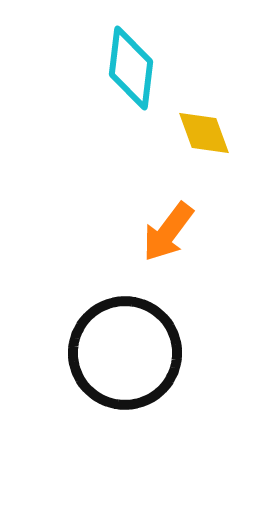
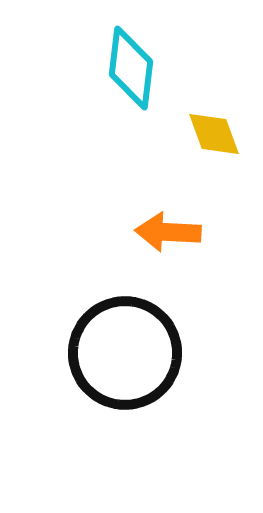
yellow diamond: moved 10 px right, 1 px down
orange arrow: rotated 56 degrees clockwise
